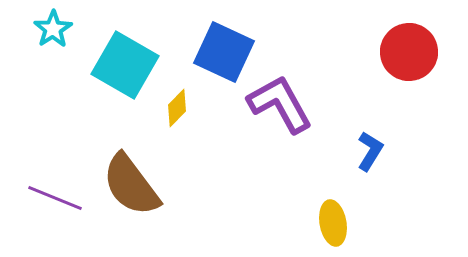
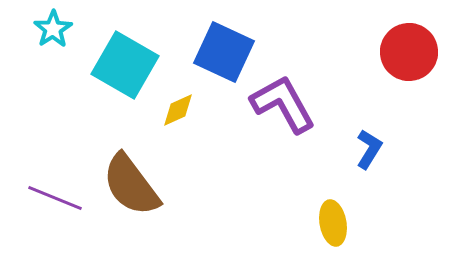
purple L-shape: moved 3 px right
yellow diamond: moved 1 px right, 2 px down; rotated 21 degrees clockwise
blue L-shape: moved 1 px left, 2 px up
